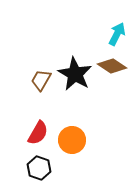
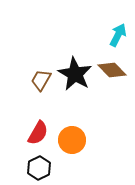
cyan arrow: moved 1 px right, 1 px down
brown diamond: moved 4 px down; rotated 12 degrees clockwise
black hexagon: rotated 15 degrees clockwise
